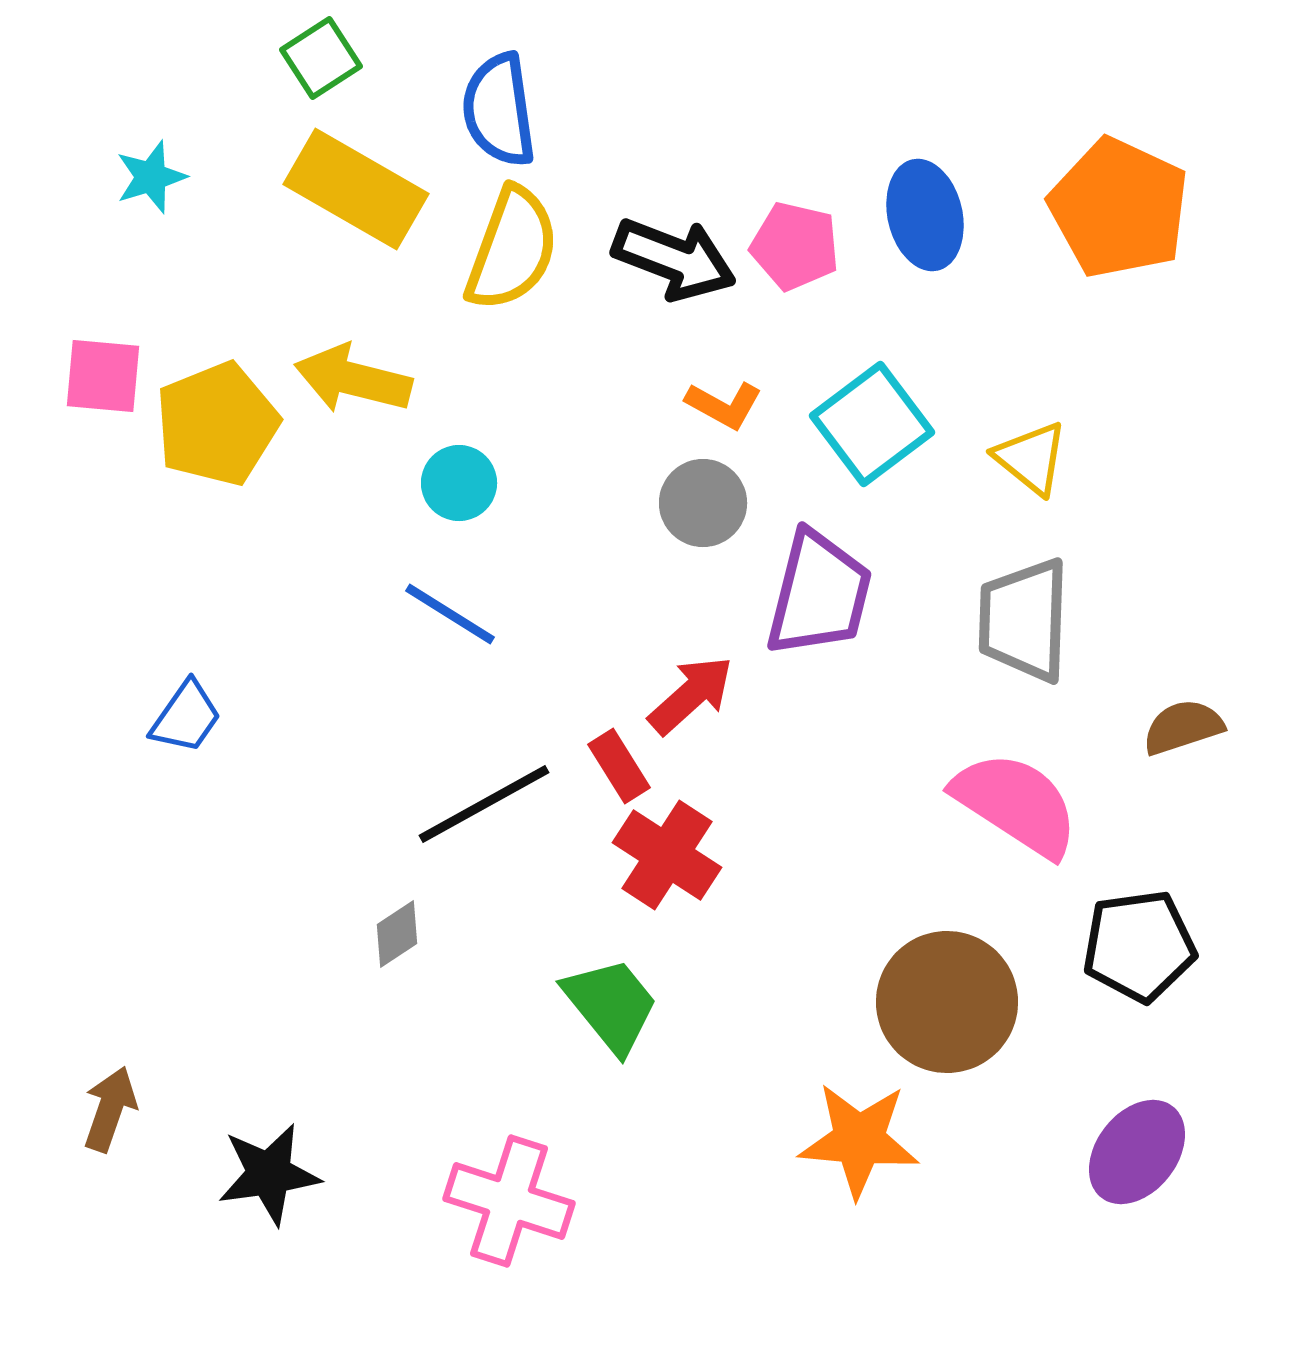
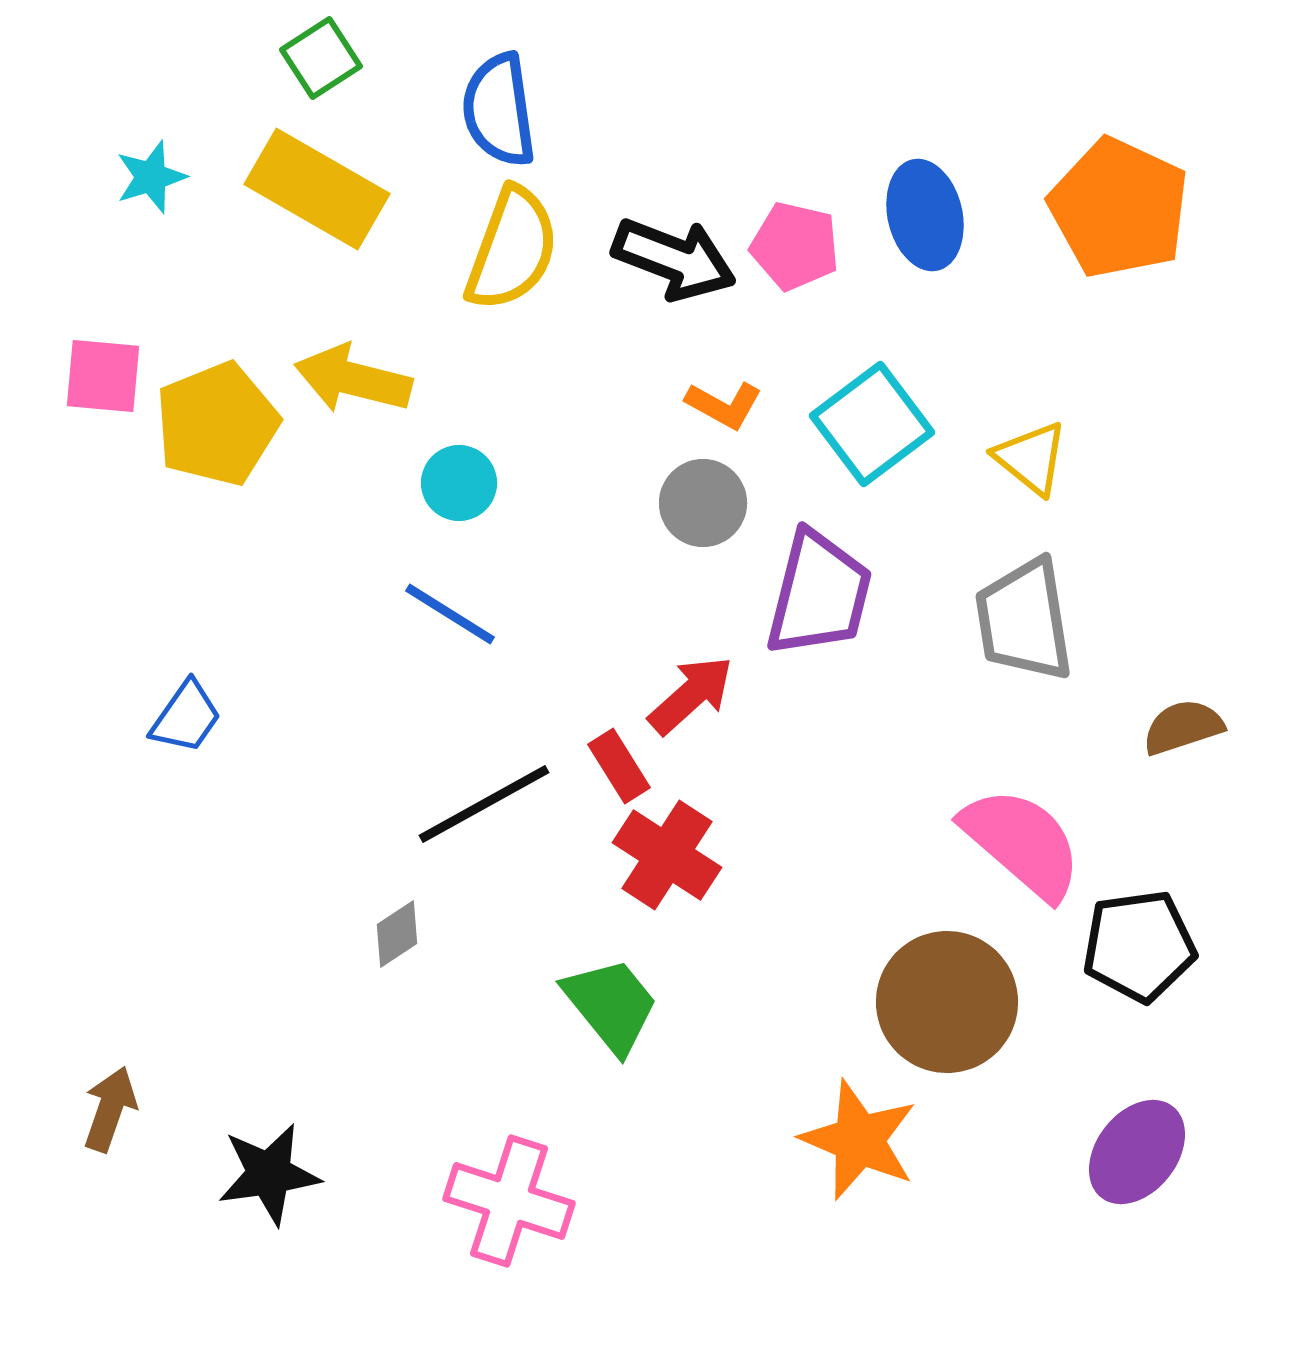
yellow rectangle: moved 39 px left
gray trapezoid: rotated 11 degrees counterclockwise
pink semicircle: moved 6 px right, 39 px down; rotated 8 degrees clockwise
orange star: rotated 18 degrees clockwise
